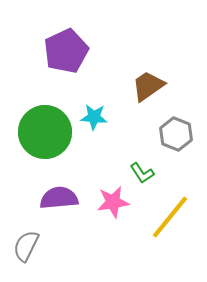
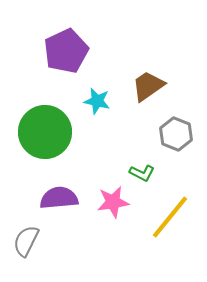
cyan star: moved 3 px right, 16 px up; rotated 8 degrees clockwise
green L-shape: rotated 30 degrees counterclockwise
gray semicircle: moved 5 px up
